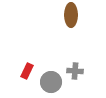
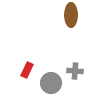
red rectangle: moved 1 px up
gray circle: moved 1 px down
